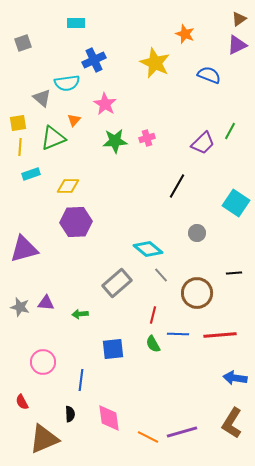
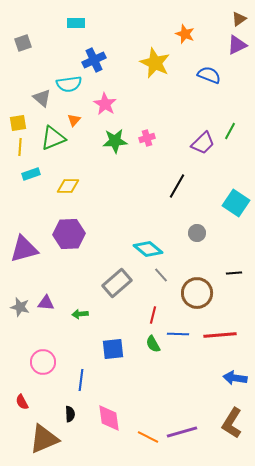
cyan semicircle at (67, 83): moved 2 px right, 1 px down
purple hexagon at (76, 222): moved 7 px left, 12 px down
